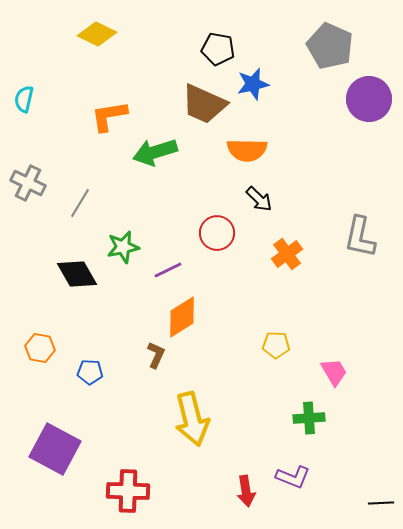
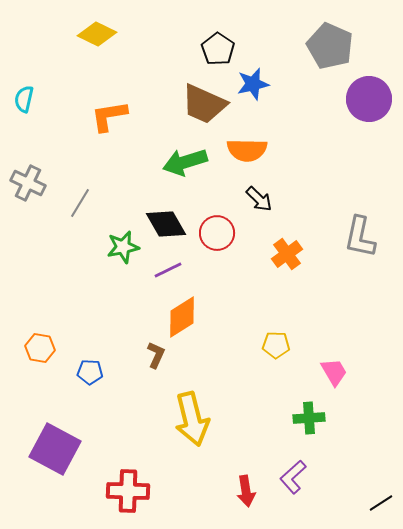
black pentagon: rotated 24 degrees clockwise
green arrow: moved 30 px right, 10 px down
black diamond: moved 89 px right, 50 px up
purple L-shape: rotated 116 degrees clockwise
black line: rotated 30 degrees counterclockwise
